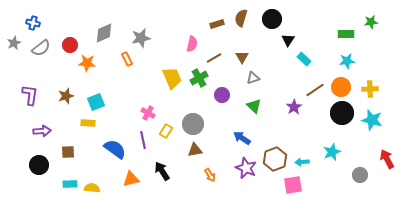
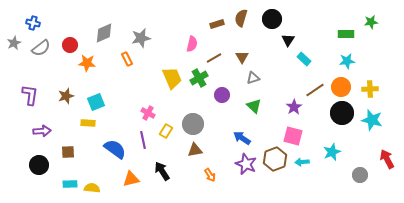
purple star at (246, 168): moved 4 px up
pink square at (293, 185): moved 49 px up; rotated 24 degrees clockwise
